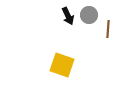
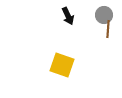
gray circle: moved 15 px right
